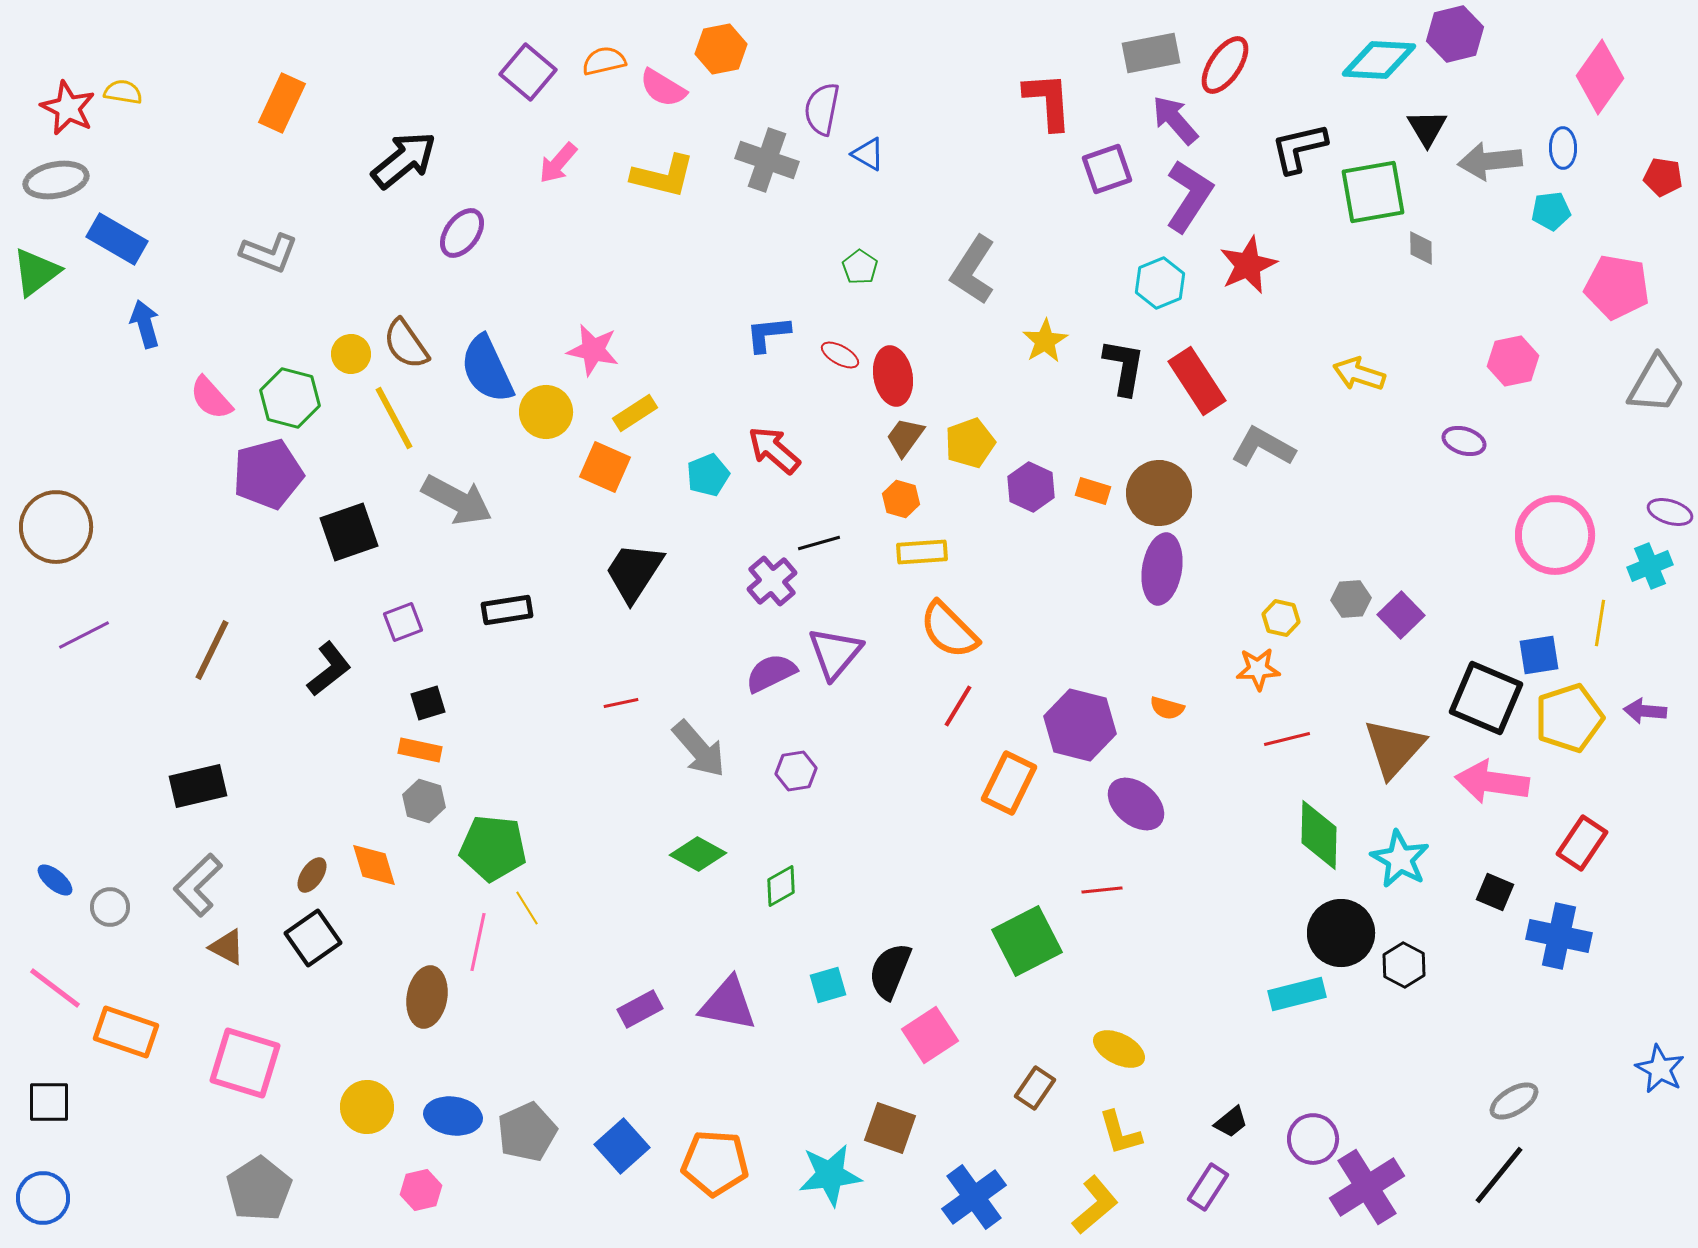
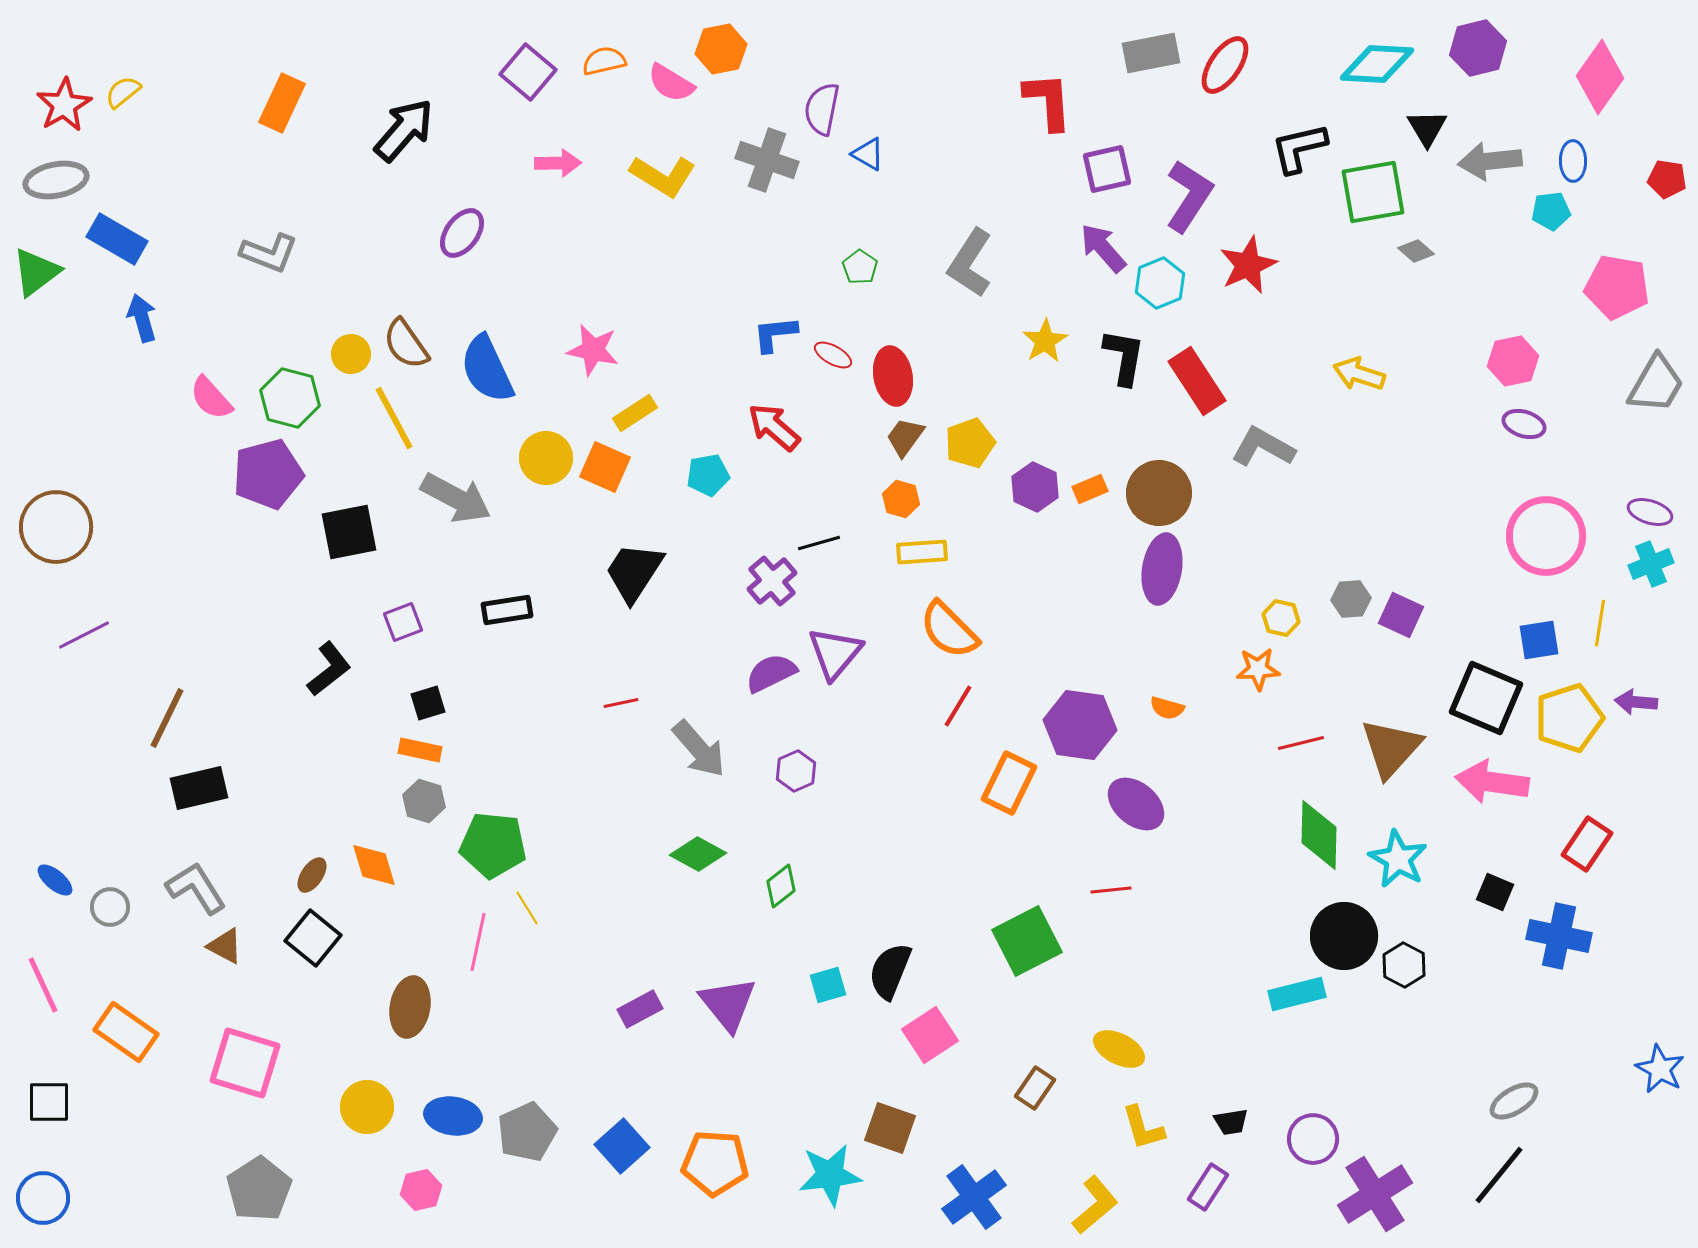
purple hexagon at (1455, 34): moved 23 px right, 14 px down
cyan diamond at (1379, 60): moved 2 px left, 4 px down
pink semicircle at (663, 88): moved 8 px right, 5 px up
yellow semicircle at (123, 92): rotated 48 degrees counterclockwise
red star at (68, 108): moved 4 px left, 3 px up; rotated 16 degrees clockwise
purple arrow at (1175, 120): moved 72 px left, 128 px down
blue ellipse at (1563, 148): moved 10 px right, 13 px down
black arrow at (404, 160): moved 30 px up; rotated 10 degrees counterclockwise
pink arrow at (558, 163): rotated 132 degrees counterclockwise
purple square at (1107, 169): rotated 6 degrees clockwise
yellow L-shape at (663, 176): rotated 18 degrees clockwise
red pentagon at (1663, 177): moved 4 px right, 2 px down
gray diamond at (1421, 248): moved 5 px left, 3 px down; rotated 48 degrees counterclockwise
gray L-shape at (973, 270): moved 3 px left, 7 px up
blue arrow at (145, 324): moved 3 px left, 6 px up
blue L-shape at (768, 334): moved 7 px right
red ellipse at (840, 355): moved 7 px left
black L-shape at (1124, 367): moved 10 px up
yellow circle at (546, 412): moved 46 px down
purple ellipse at (1464, 441): moved 60 px right, 17 px up
red arrow at (774, 450): moved 23 px up
cyan pentagon at (708, 475): rotated 12 degrees clockwise
purple hexagon at (1031, 487): moved 4 px right
orange rectangle at (1093, 491): moved 3 px left, 2 px up; rotated 40 degrees counterclockwise
gray arrow at (457, 500): moved 1 px left, 2 px up
purple ellipse at (1670, 512): moved 20 px left
black square at (349, 532): rotated 8 degrees clockwise
pink circle at (1555, 535): moved 9 px left, 1 px down
cyan cross at (1650, 566): moved 1 px right, 2 px up
purple square at (1401, 615): rotated 21 degrees counterclockwise
brown line at (212, 650): moved 45 px left, 68 px down
blue square at (1539, 655): moved 15 px up
purple arrow at (1645, 711): moved 9 px left, 9 px up
purple hexagon at (1080, 725): rotated 6 degrees counterclockwise
red line at (1287, 739): moved 14 px right, 4 px down
brown triangle at (1394, 748): moved 3 px left
purple hexagon at (796, 771): rotated 15 degrees counterclockwise
black rectangle at (198, 786): moved 1 px right, 2 px down
red rectangle at (1582, 843): moved 5 px right, 1 px down
green pentagon at (493, 848): moved 3 px up
cyan star at (1400, 859): moved 2 px left
gray L-shape at (198, 885): moved 2 px left, 3 px down; rotated 102 degrees clockwise
green diamond at (781, 886): rotated 9 degrees counterclockwise
red line at (1102, 890): moved 9 px right
black circle at (1341, 933): moved 3 px right, 3 px down
black square at (313, 938): rotated 16 degrees counterclockwise
brown triangle at (227, 947): moved 2 px left, 1 px up
pink line at (55, 988): moved 12 px left, 3 px up; rotated 28 degrees clockwise
brown ellipse at (427, 997): moved 17 px left, 10 px down
purple triangle at (728, 1004): rotated 40 degrees clockwise
orange rectangle at (126, 1032): rotated 16 degrees clockwise
black trapezoid at (1231, 1122): rotated 30 degrees clockwise
yellow L-shape at (1120, 1133): moved 23 px right, 5 px up
purple cross at (1367, 1187): moved 8 px right, 7 px down
